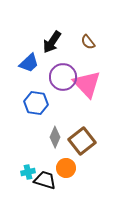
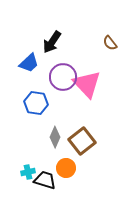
brown semicircle: moved 22 px right, 1 px down
